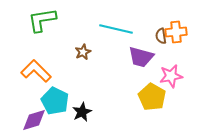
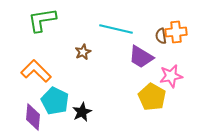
purple trapezoid: rotated 16 degrees clockwise
purple diamond: moved 1 px left, 3 px up; rotated 68 degrees counterclockwise
